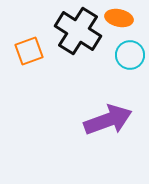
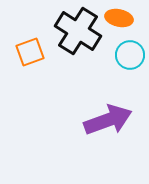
orange square: moved 1 px right, 1 px down
